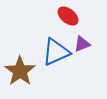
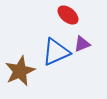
red ellipse: moved 1 px up
brown star: rotated 12 degrees clockwise
